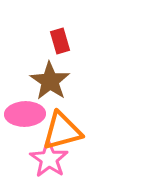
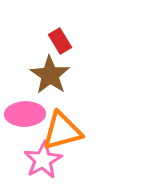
red rectangle: rotated 15 degrees counterclockwise
brown star: moved 6 px up
pink star: moved 6 px left, 1 px down; rotated 9 degrees clockwise
